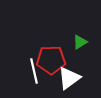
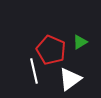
red pentagon: moved 10 px up; rotated 24 degrees clockwise
white triangle: moved 1 px right, 1 px down
